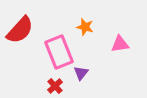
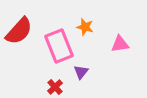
red semicircle: moved 1 px left, 1 px down
pink rectangle: moved 6 px up
purple triangle: moved 1 px up
red cross: moved 1 px down
